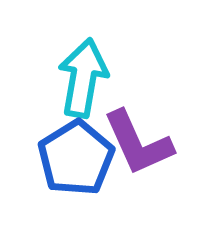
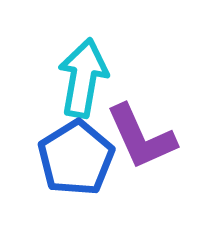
purple L-shape: moved 3 px right, 6 px up
